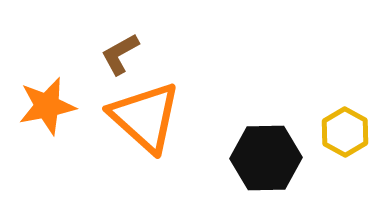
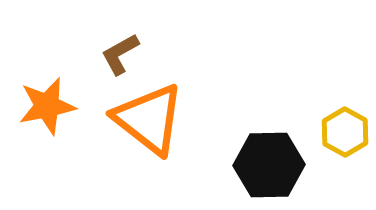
orange triangle: moved 4 px right, 2 px down; rotated 4 degrees counterclockwise
black hexagon: moved 3 px right, 7 px down
